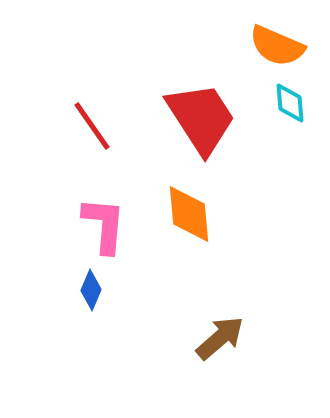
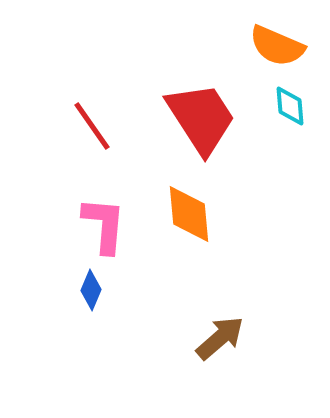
cyan diamond: moved 3 px down
